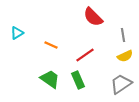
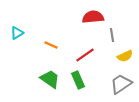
red semicircle: rotated 130 degrees clockwise
gray line: moved 11 px left
